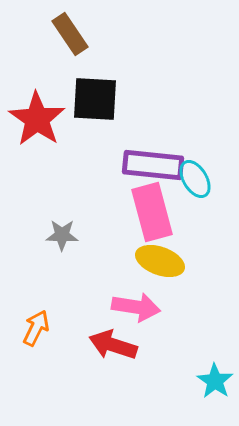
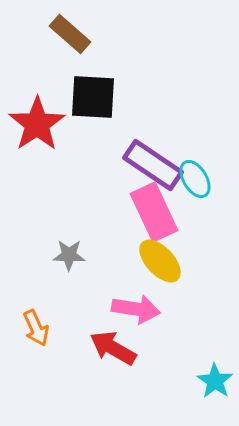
brown rectangle: rotated 15 degrees counterclockwise
black square: moved 2 px left, 2 px up
red star: moved 5 px down; rotated 4 degrees clockwise
purple rectangle: rotated 28 degrees clockwise
pink rectangle: moved 2 px right; rotated 10 degrees counterclockwise
gray star: moved 7 px right, 20 px down
yellow ellipse: rotated 27 degrees clockwise
pink arrow: moved 2 px down
orange arrow: rotated 129 degrees clockwise
red arrow: moved 3 px down; rotated 12 degrees clockwise
